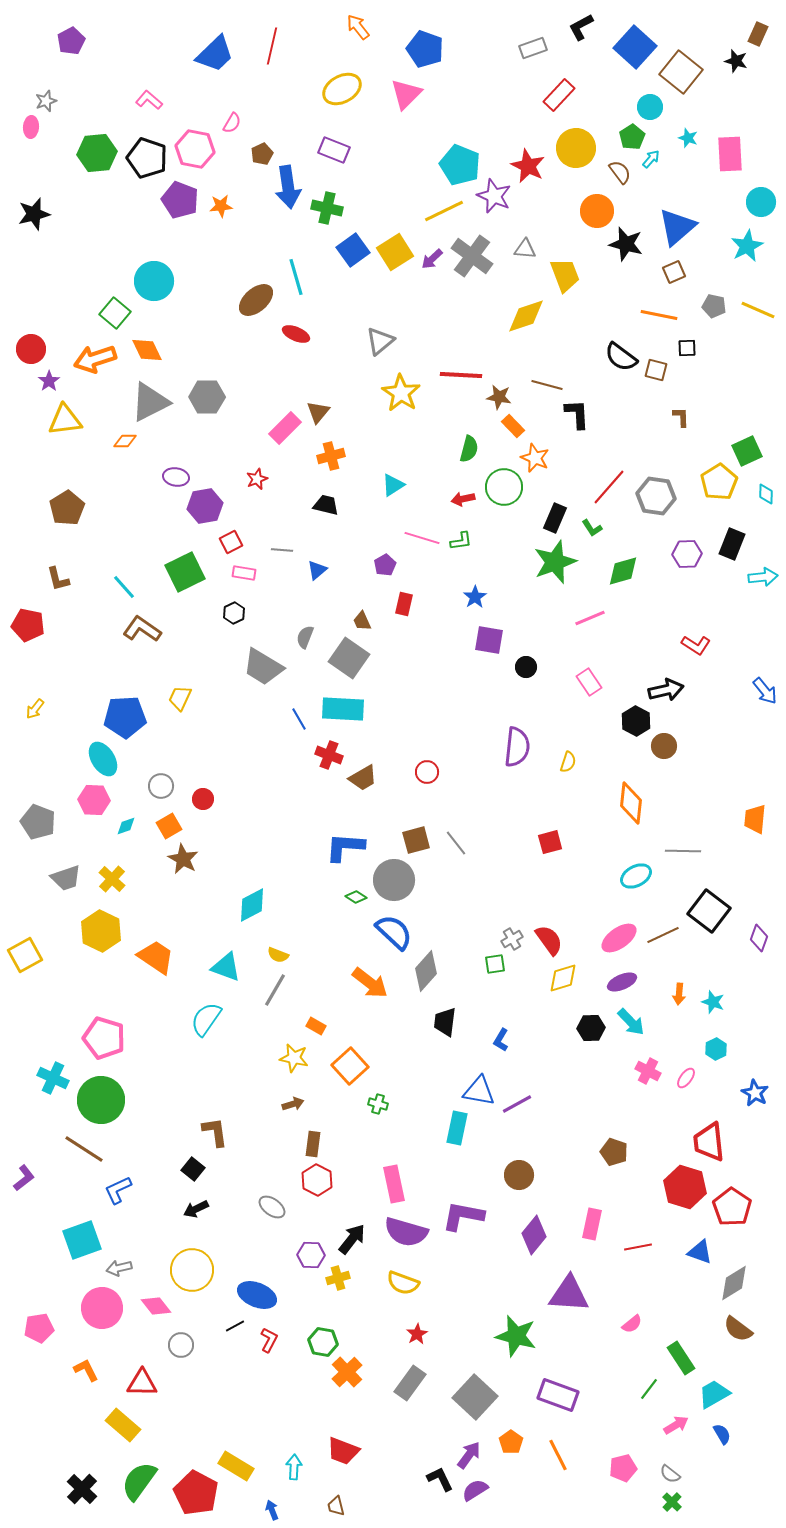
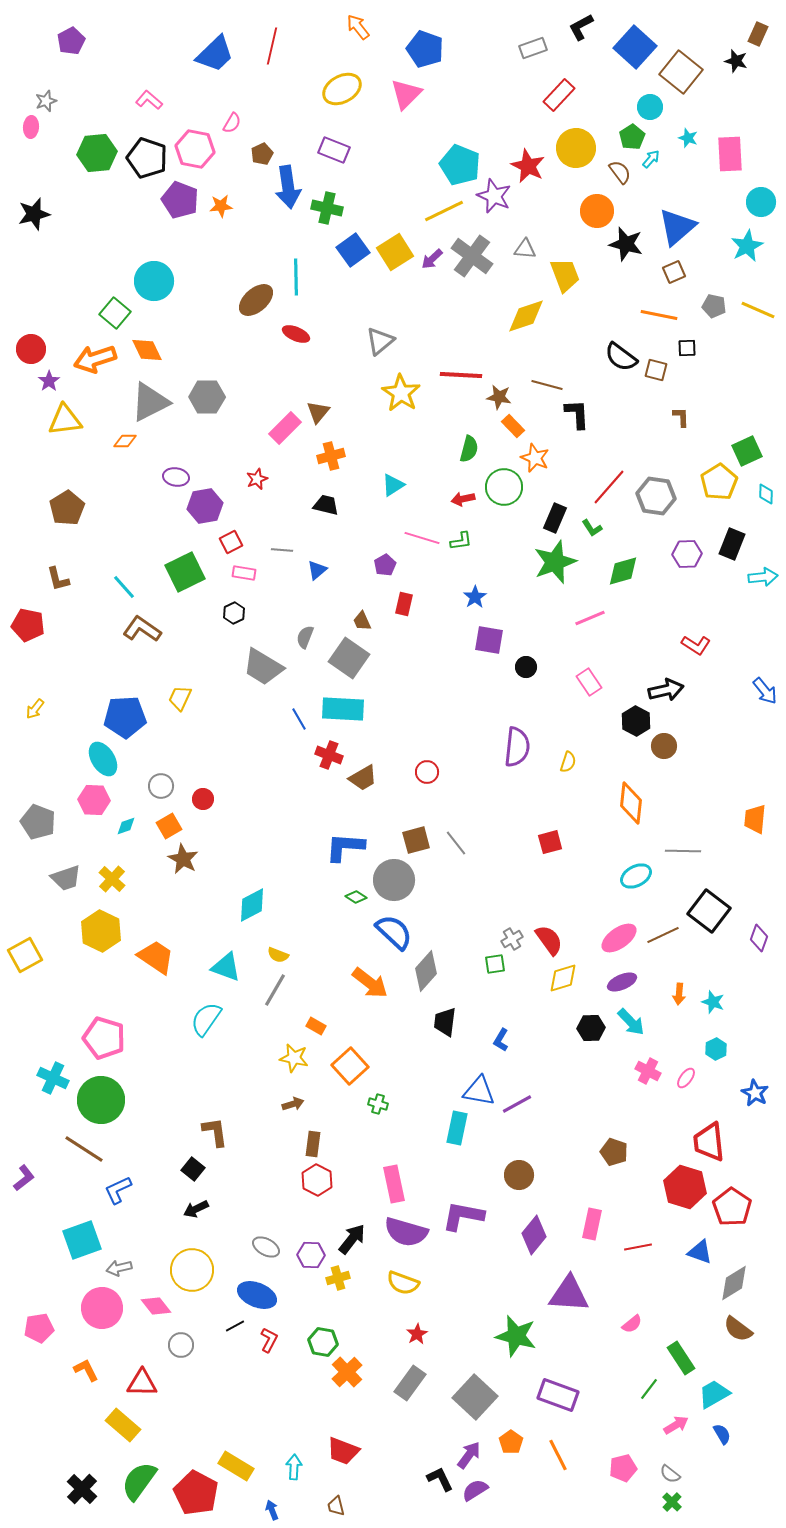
cyan line at (296, 277): rotated 15 degrees clockwise
gray ellipse at (272, 1207): moved 6 px left, 40 px down; rotated 8 degrees counterclockwise
